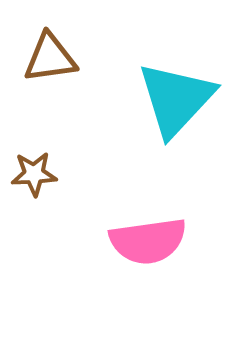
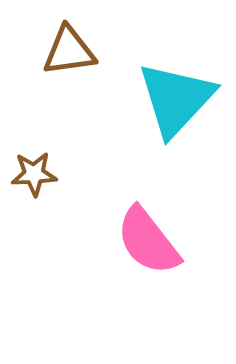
brown triangle: moved 19 px right, 7 px up
pink semicircle: rotated 60 degrees clockwise
